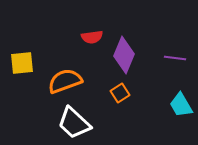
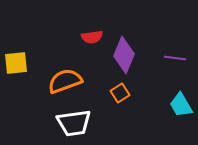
yellow square: moved 6 px left
white trapezoid: rotated 51 degrees counterclockwise
